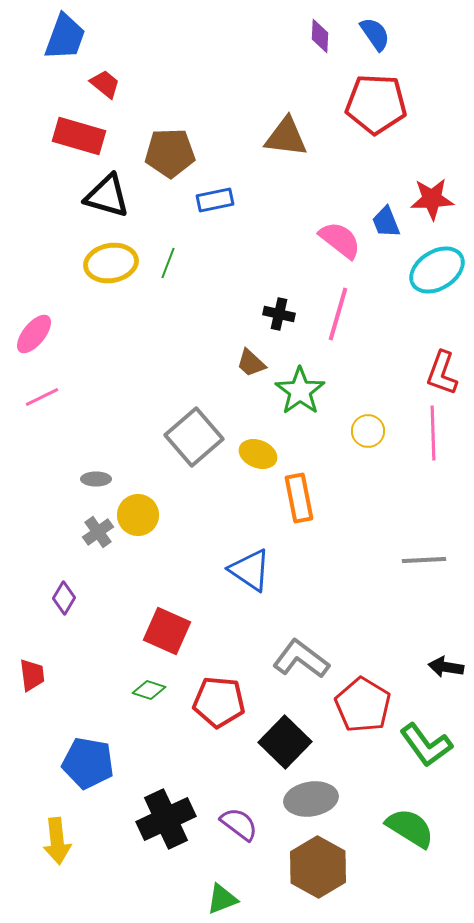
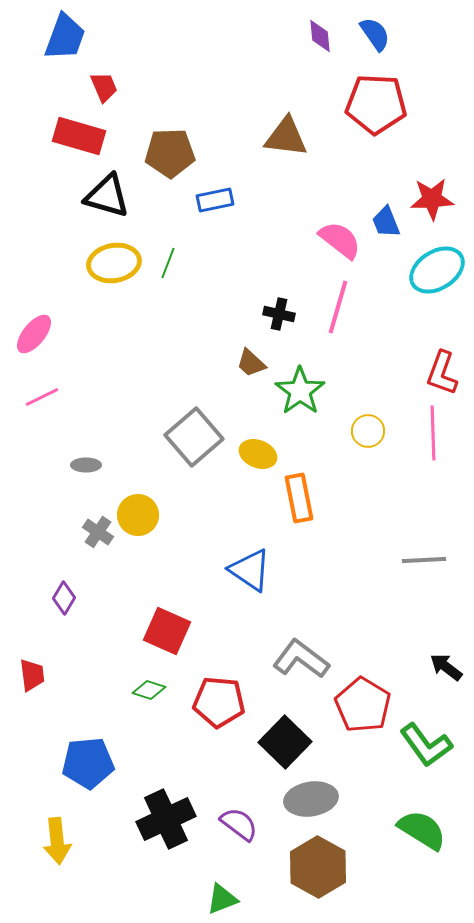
purple diamond at (320, 36): rotated 8 degrees counterclockwise
red trapezoid at (105, 84): moved 1 px left, 3 px down; rotated 28 degrees clockwise
yellow ellipse at (111, 263): moved 3 px right
pink line at (338, 314): moved 7 px up
gray ellipse at (96, 479): moved 10 px left, 14 px up
gray cross at (98, 532): rotated 20 degrees counterclockwise
black arrow at (446, 667): rotated 28 degrees clockwise
blue pentagon at (88, 763): rotated 15 degrees counterclockwise
green semicircle at (410, 828): moved 12 px right, 2 px down
